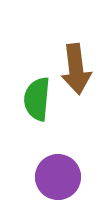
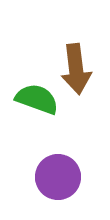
green semicircle: rotated 105 degrees clockwise
